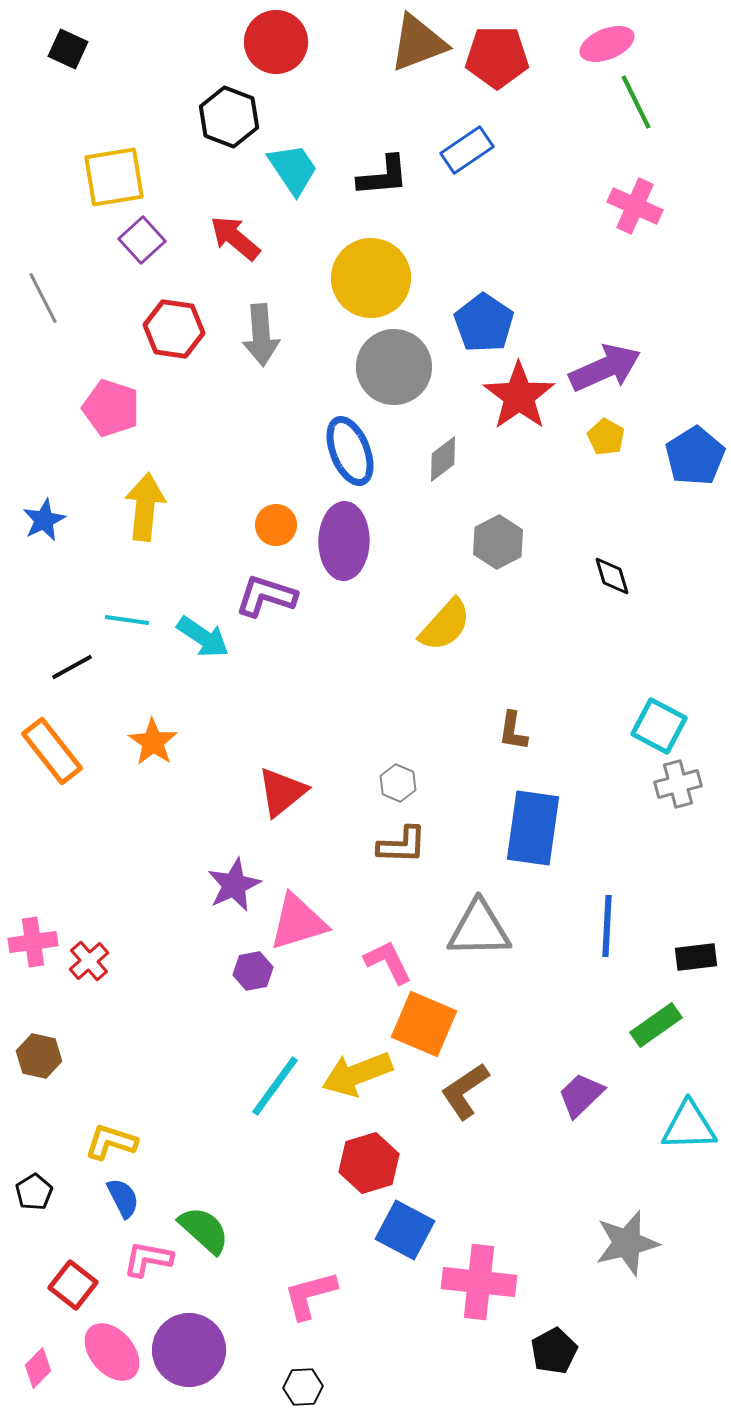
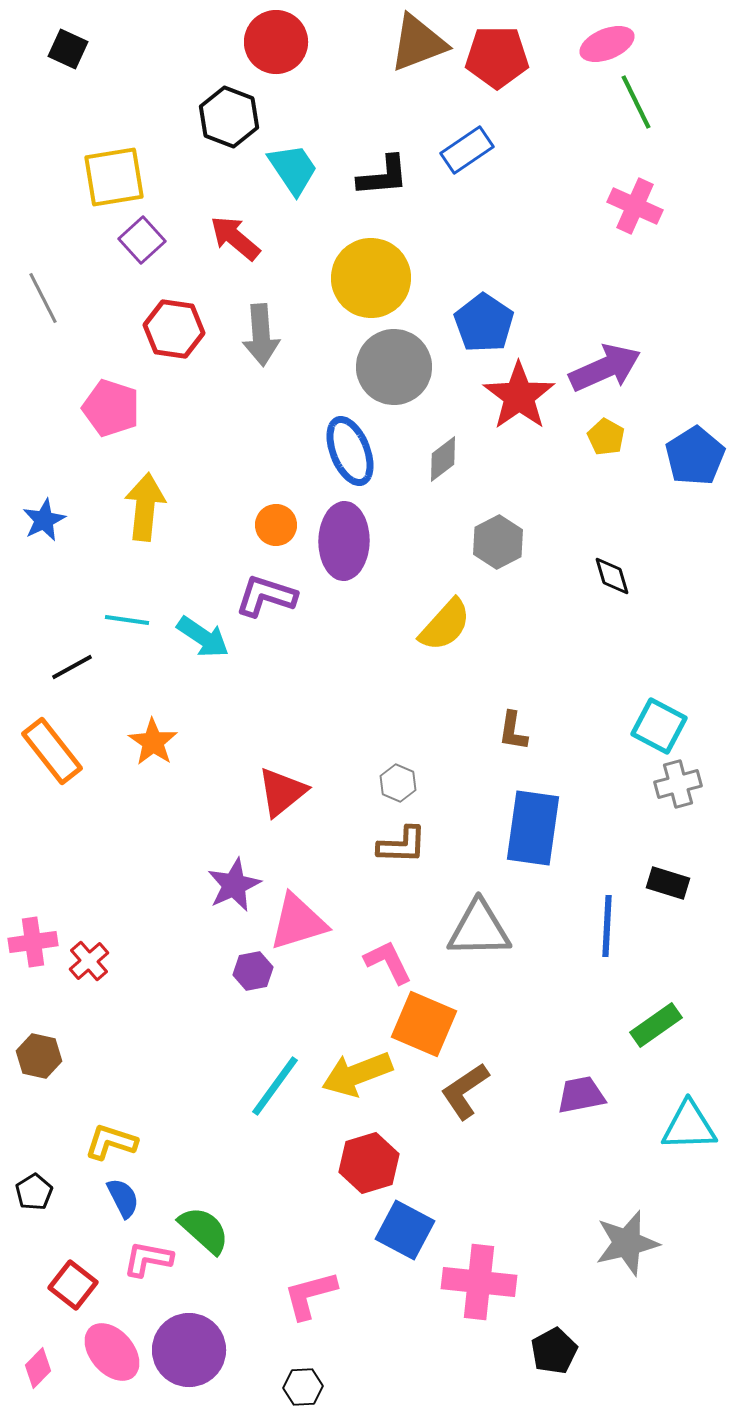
black rectangle at (696, 957): moved 28 px left, 74 px up; rotated 24 degrees clockwise
purple trapezoid at (581, 1095): rotated 33 degrees clockwise
